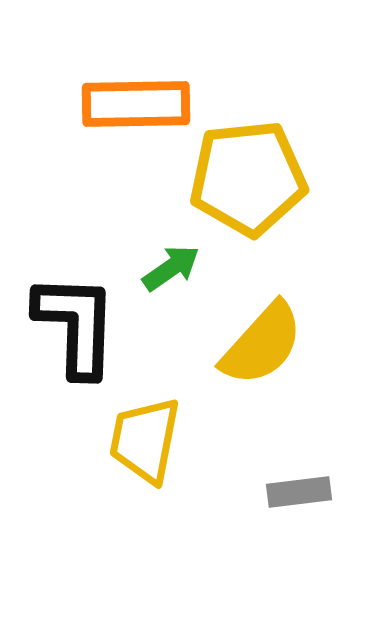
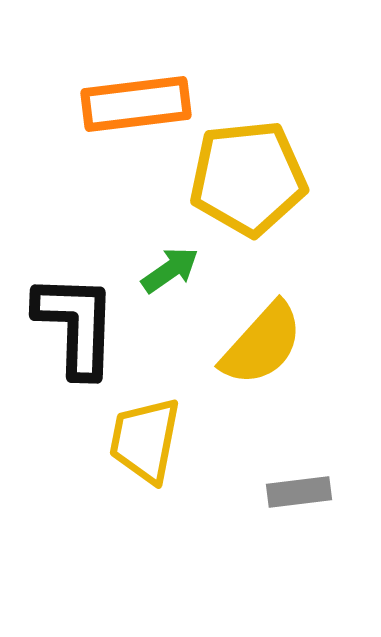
orange rectangle: rotated 6 degrees counterclockwise
green arrow: moved 1 px left, 2 px down
